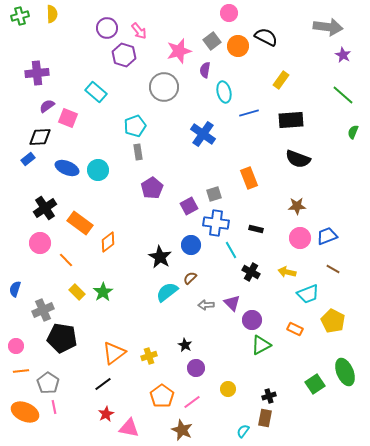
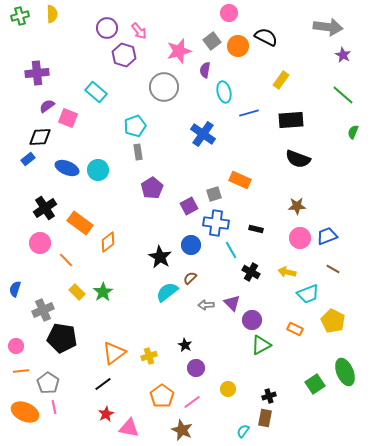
orange rectangle at (249, 178): moved 9 px left, 2 px down; rotated 45 degrees counterclockwise
